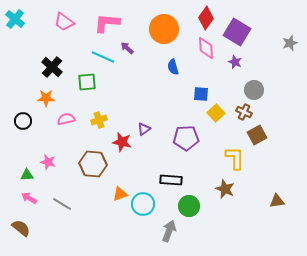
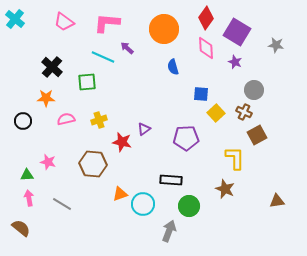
gray star: moved 14 px left, 2 px down; rotated 28 degrees clockwise
pink arrow: rotated 49 degrees clockwise
